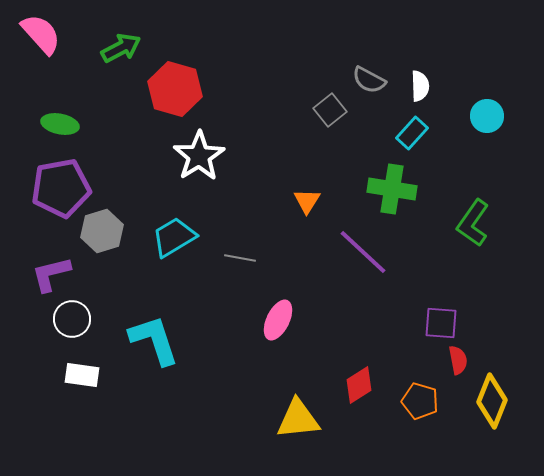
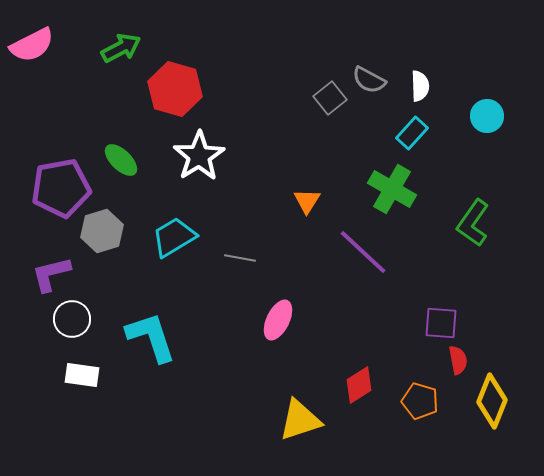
pink semicircle: moved 9 px left, 11 px down; rotated 105 degrees clockwise
gray square: moved 12 px up
green ellipse: moved 61 px right, 36 px down; rotated 33 degrees clockwise
green cross: rotated 21 degrees clockwise
cyan L-shape: moved 3 px left, 3 px up
yellow triangle: moved 2 px right, 1 px down; rotated 12 degrees counterclockwise
